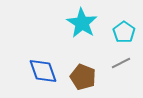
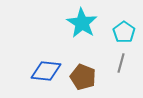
gray line: rotated 48 degrees counterclockwise
blue diamond: moved 3 px right; rotated 64 degrees counterclockwise
